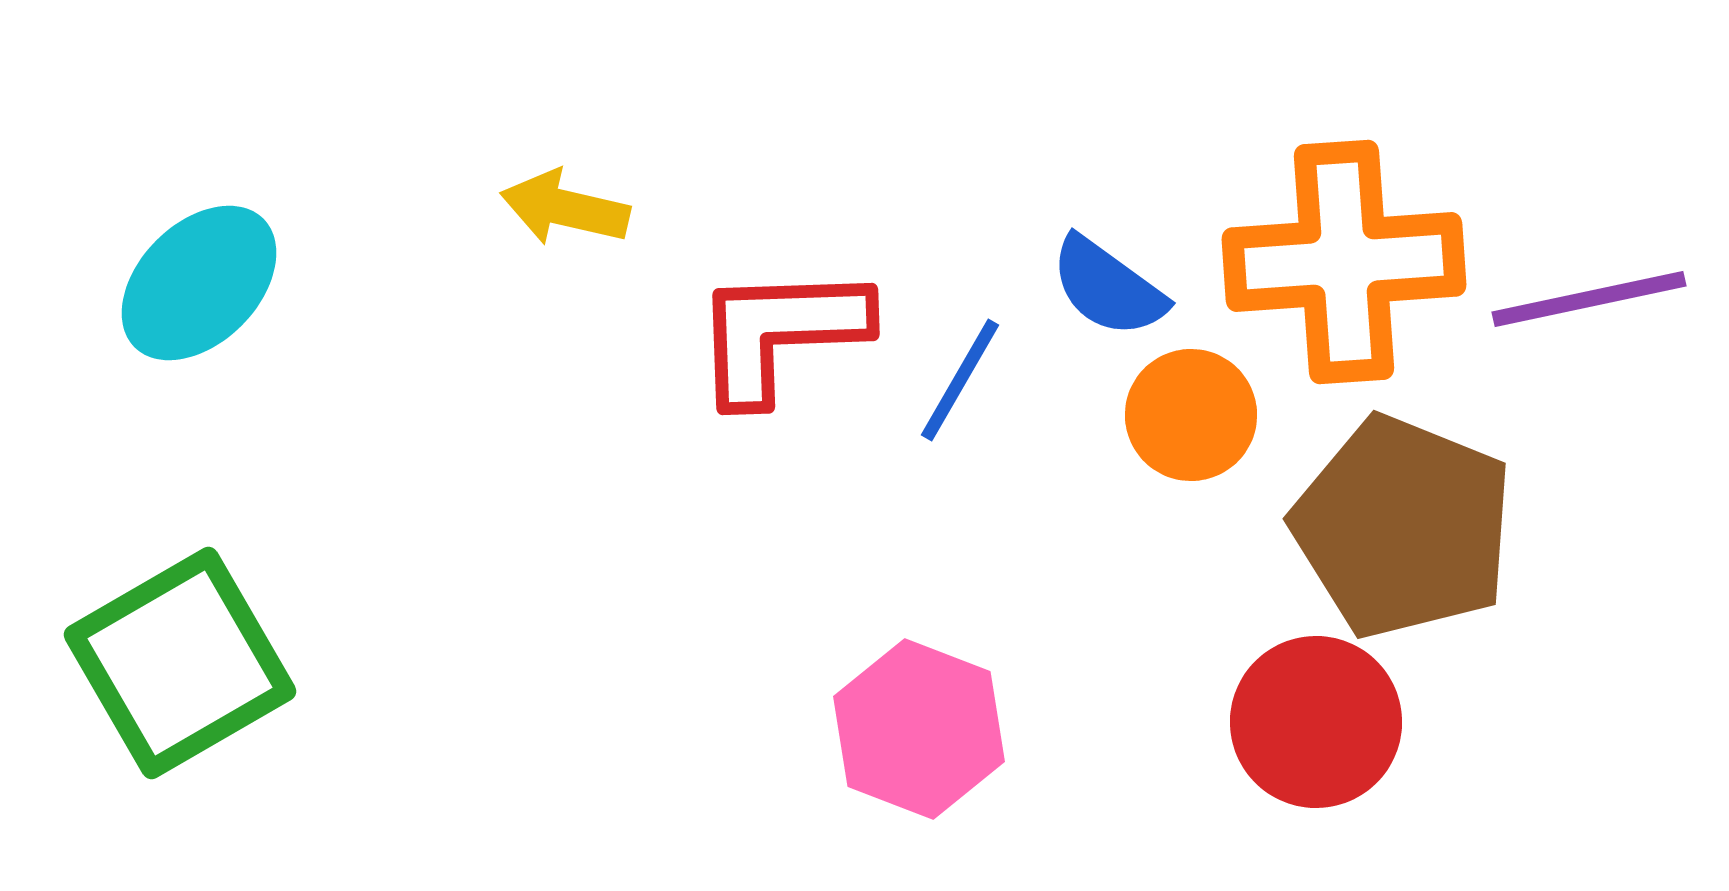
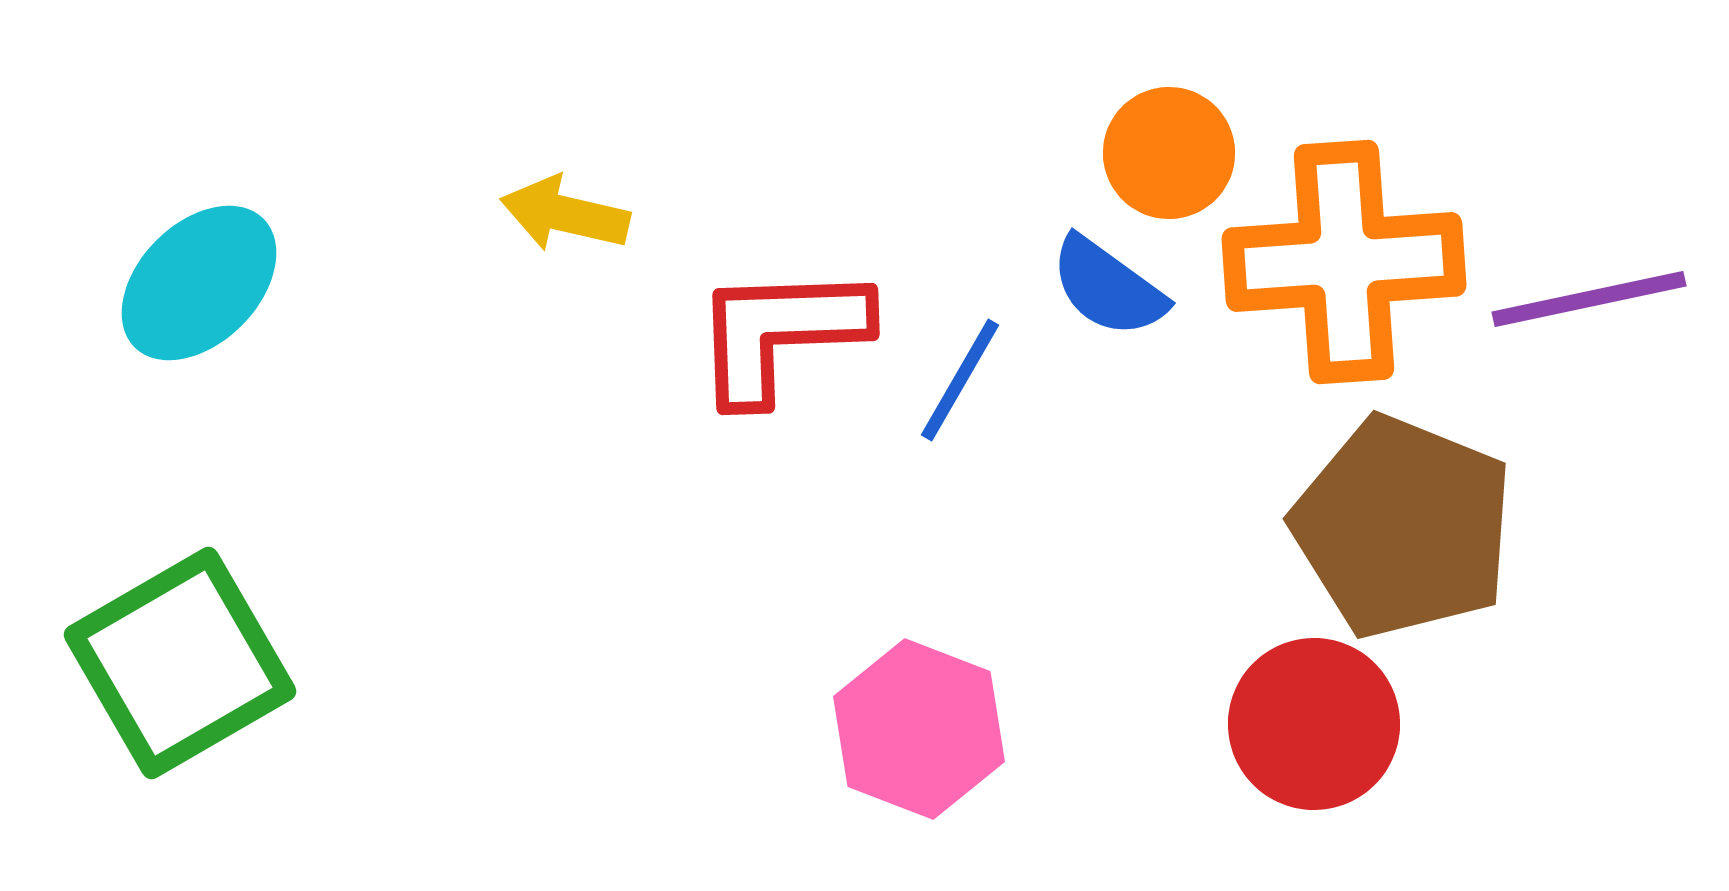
yellow arrow: moved 6 px down
orange circle: moved 22 px left, 262 px up
red circle: moved 2 px left, 2 px down
